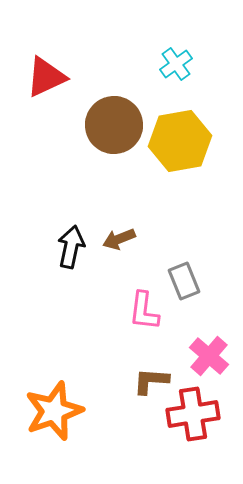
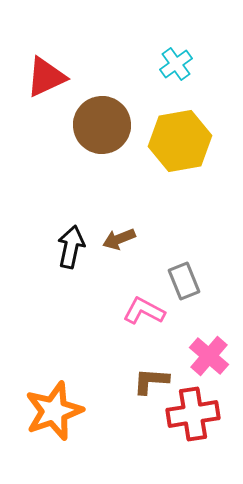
brown circle: moved 12 px left
pink L-shape: rotated 111 degrees clockwise
